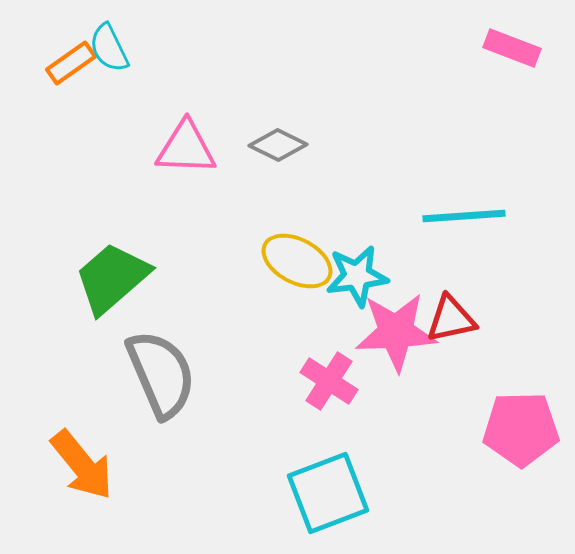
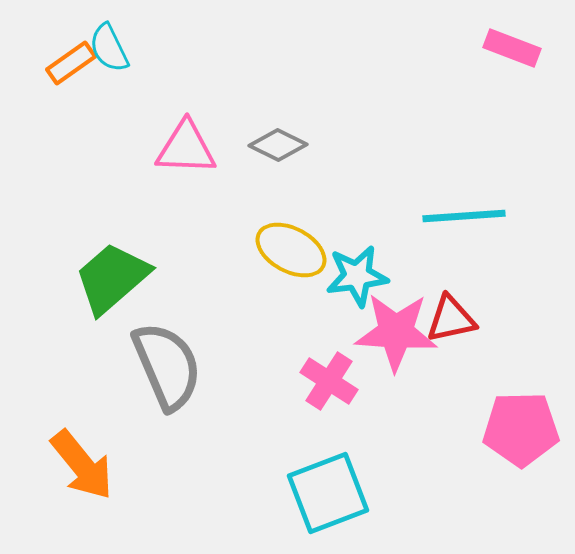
yellow ellipse: moved 6 px left, 11 px up
pink star: rotated 6 degrees clockwise
gray semicircle: moved 6 px right, 8 px up
